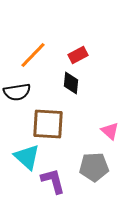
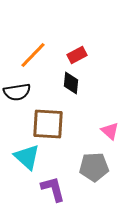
red rectangle: moved 1 px left
purple L-shape: moved 8 px down
